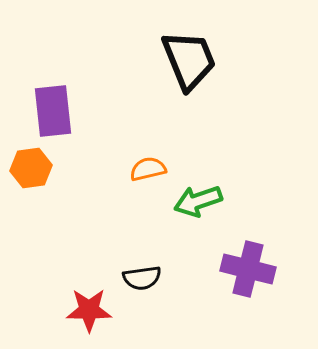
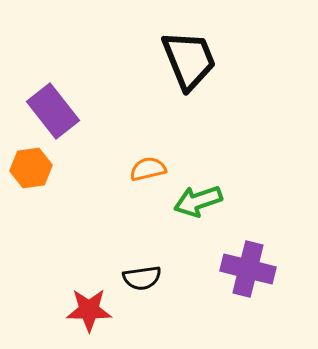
purple rectangle: rotated 32 degrees counterclockwise
